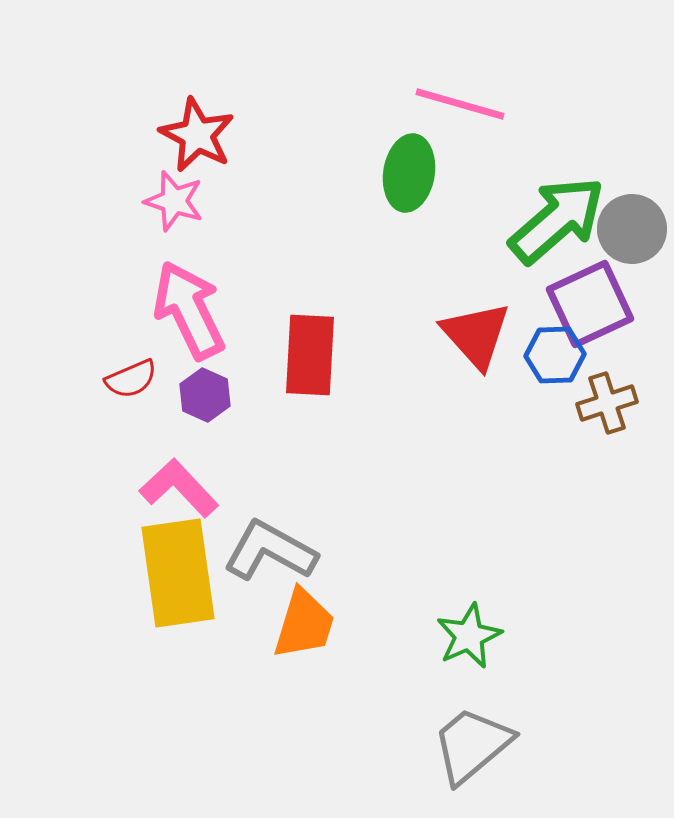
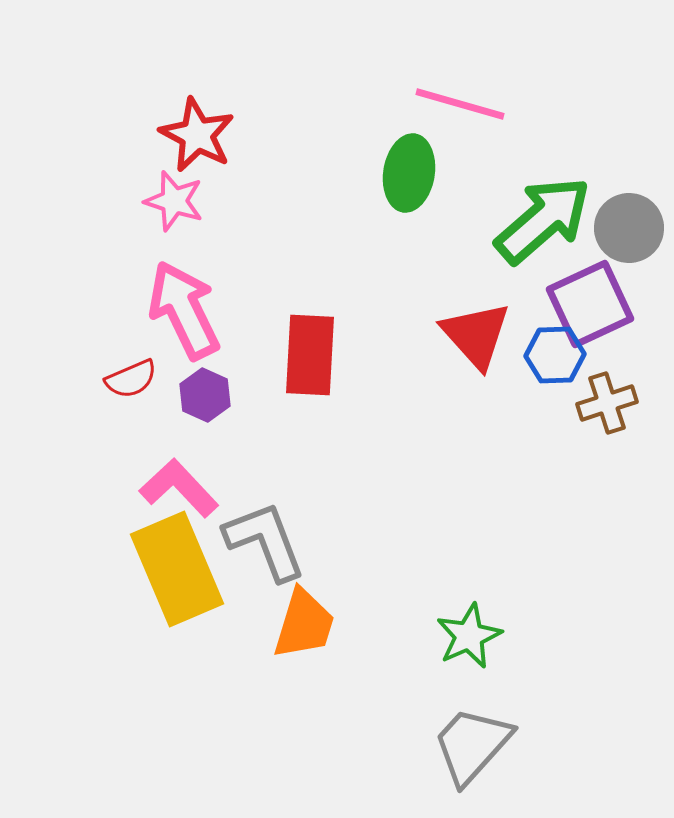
green arrow: moved 14 px left
gray circle: moved 3 px left, 1 px up
pink arrow: moved 5 px left
gray L-shape: moved 5 px left, 10 px up; rotated 40 degrees clockwise
yellow rectangle: moved 1 px left, 4 px up; rotated 15 degrees counterclockwise
gray trapezoid: rotated 8 degrees counterclockwise
